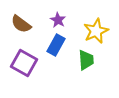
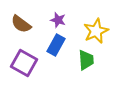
purple star: rotated 14 degrees counterclockwise
